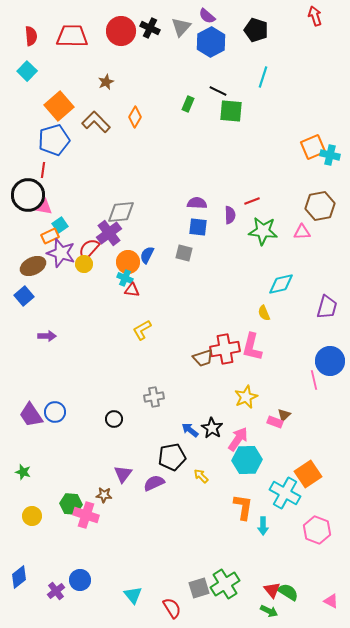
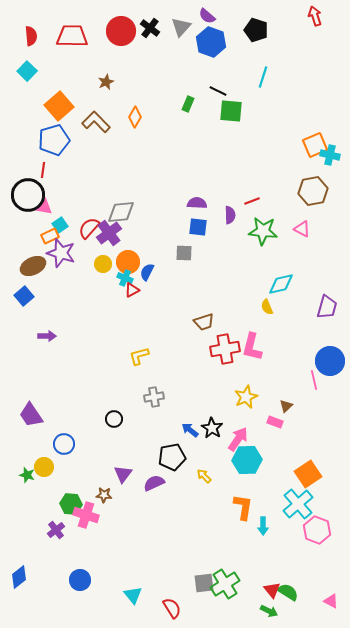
black cross at (150, 28): rotated 12 degrees clockwise
blue hexagon at (211, 42): rotated 12 degrees counterclockwise
orange square at (313, 147): moved 2 px right, 2 px up
brown hexagon at (320, 206): moved 7 px left, 15 px up
pink triangle at (302, 232): moved 3 px up; rotated 30 degrees clockwise
red semicircle at (89, 249): moved 21 px up
gray square at (184, 253): rotated 12 degrees counterclockwise
blue semicircle at (147, 255): moved 17 px down
yellow circle at (84, 264): moved 19 px right
red triangle at (132, 290): rotated 35 degrees counterclockwise
yellow semicircle at (264, 313): moved 3 px right, 6 px up
yellow L-shape at (142, 330): moved 3 px left, 26 px down; rotated 15 degrees clockwise
brown trapezoid at (203, 358): moved 1 px right, 36 px up
blue circle at (55, 412): moved 9 px right, 32 px down
brown triangle at (284, 415): moved 2 px right, 9 px up
green star at (23, 472): moved 4 px right, 3 px down
yellow arrow at (201, 476): moved 3 px right
cyan cross at (285, 493): moved 13 px right, 11 px down; rotated 20 degrees clockwise
yellow circle at (32, 516): moved 12 px right, 49 px up
gray square at (199, 588): moved 5 px right, 5 px up; rotated 10 degrees clockwise
purple cross at (56, 591): moved 61 px up
